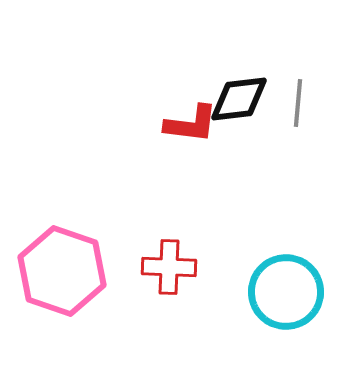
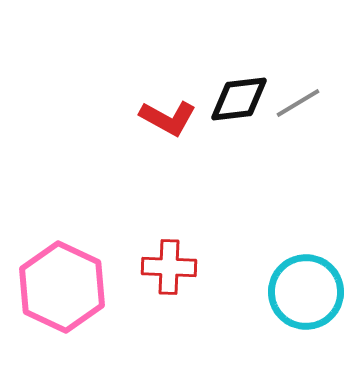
gray line: rotated 54 degrees clockwise
red L-shape: moved 23 px left, 6 px up; rotated 22 degrees clockwise
pink hexagon: moved 16 px down; rotated 6 degrees clockwise
cyan circle: moved 20 px right
